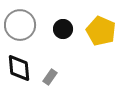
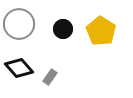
gray circle: moved 1 px left, 1 px up
yellow pentagon: rotated 8 degrees clockwise
black diamond: rotated 36 degrees counterclockwise
